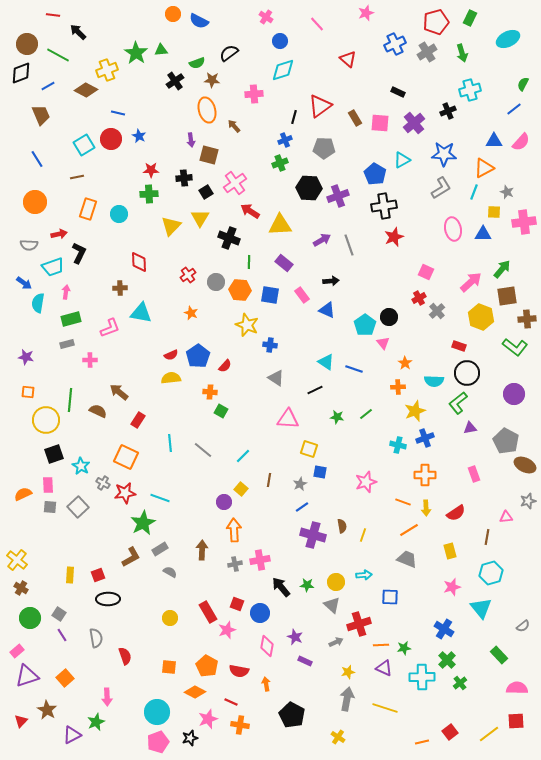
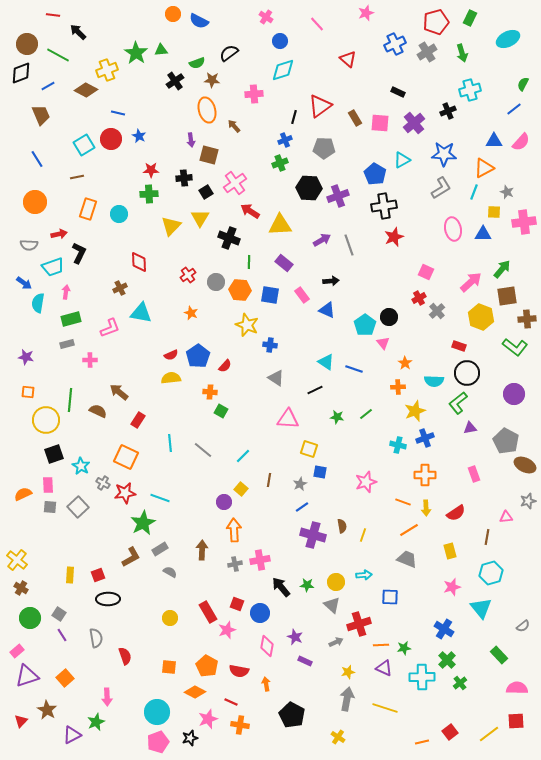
brown cross at (120, 288): rotated 24 degrees counterclockwise
